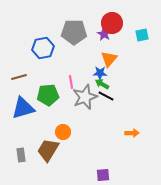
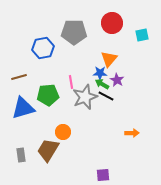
purple star: moved 13 px right, 46 px down
